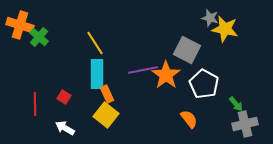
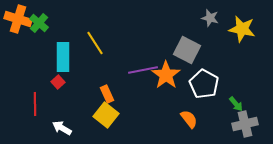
orange cross: moved 2 px left, 6 px up
yellow star: moved 17 px right
green cross: moved 14 px up
cyan rectangle: moved 34 px left, 17 px up
red square: moved 6 px left, 15 px up; rotated 16 degrees clockwise
white arrow: moved 3 px left
